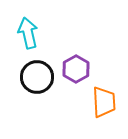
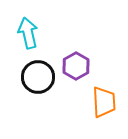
purple hexagon: moved 3 px up
black circle: moved 1 px right
